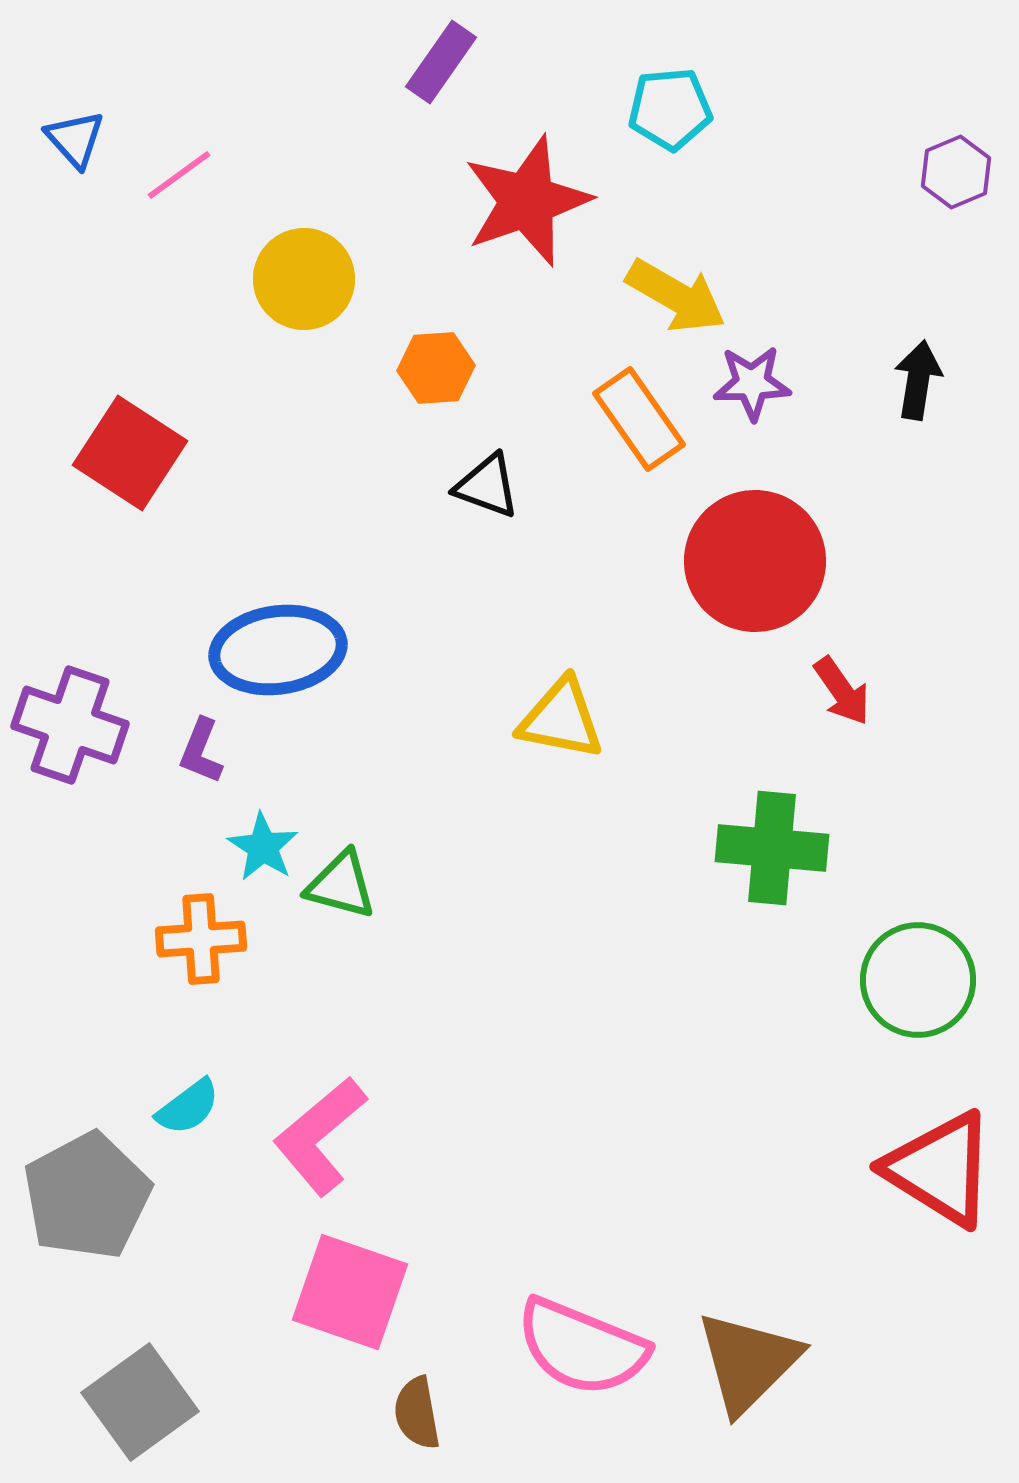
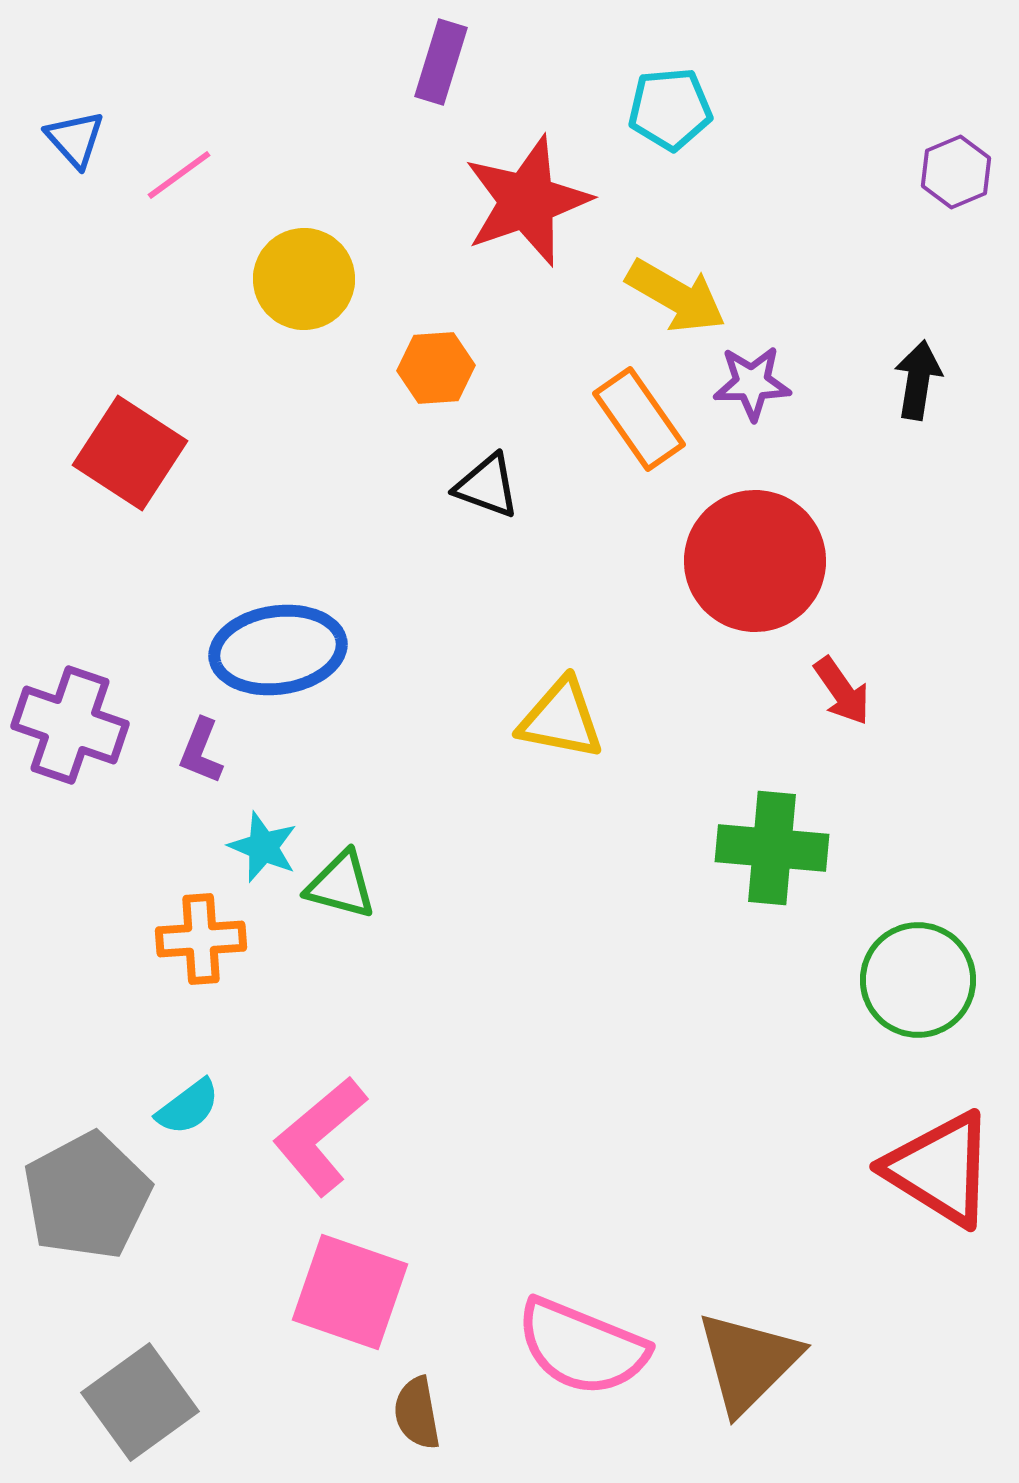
purple rectangle: rotated 18 degrees counterclockwise
cyan star: rotated 10 degrees counterclockwise
